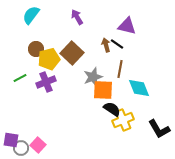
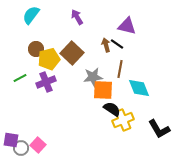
gray star: rotated 12 degrees clockwise
